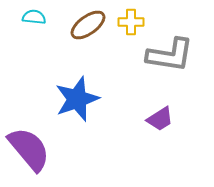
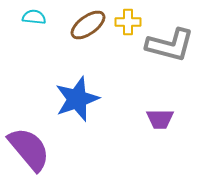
yellow cross: moved 3 px left
gray L-shape: moved 10 px up; rotated 6 degrees clockwise
purple trapezoid: rotated 32 degrees clockwise
